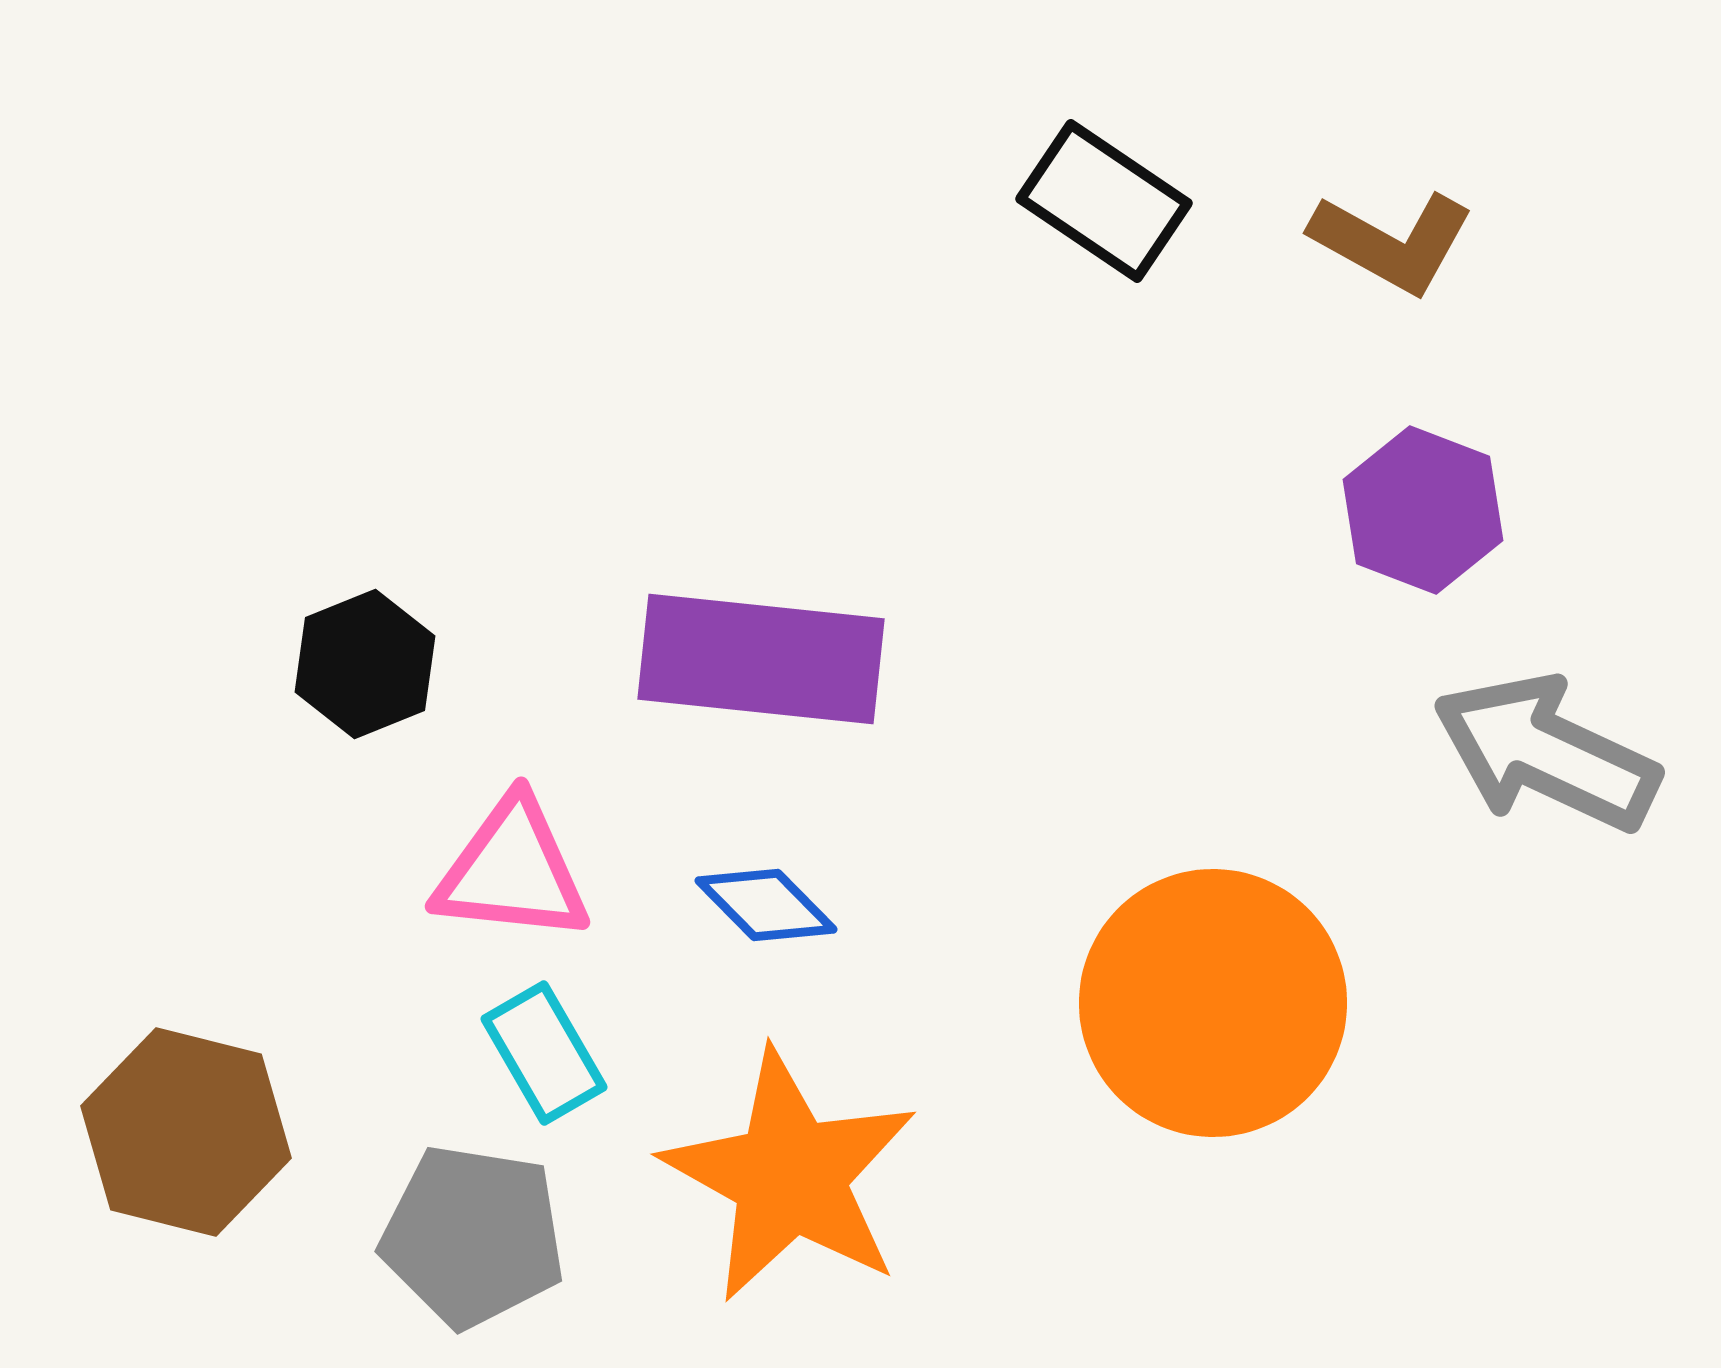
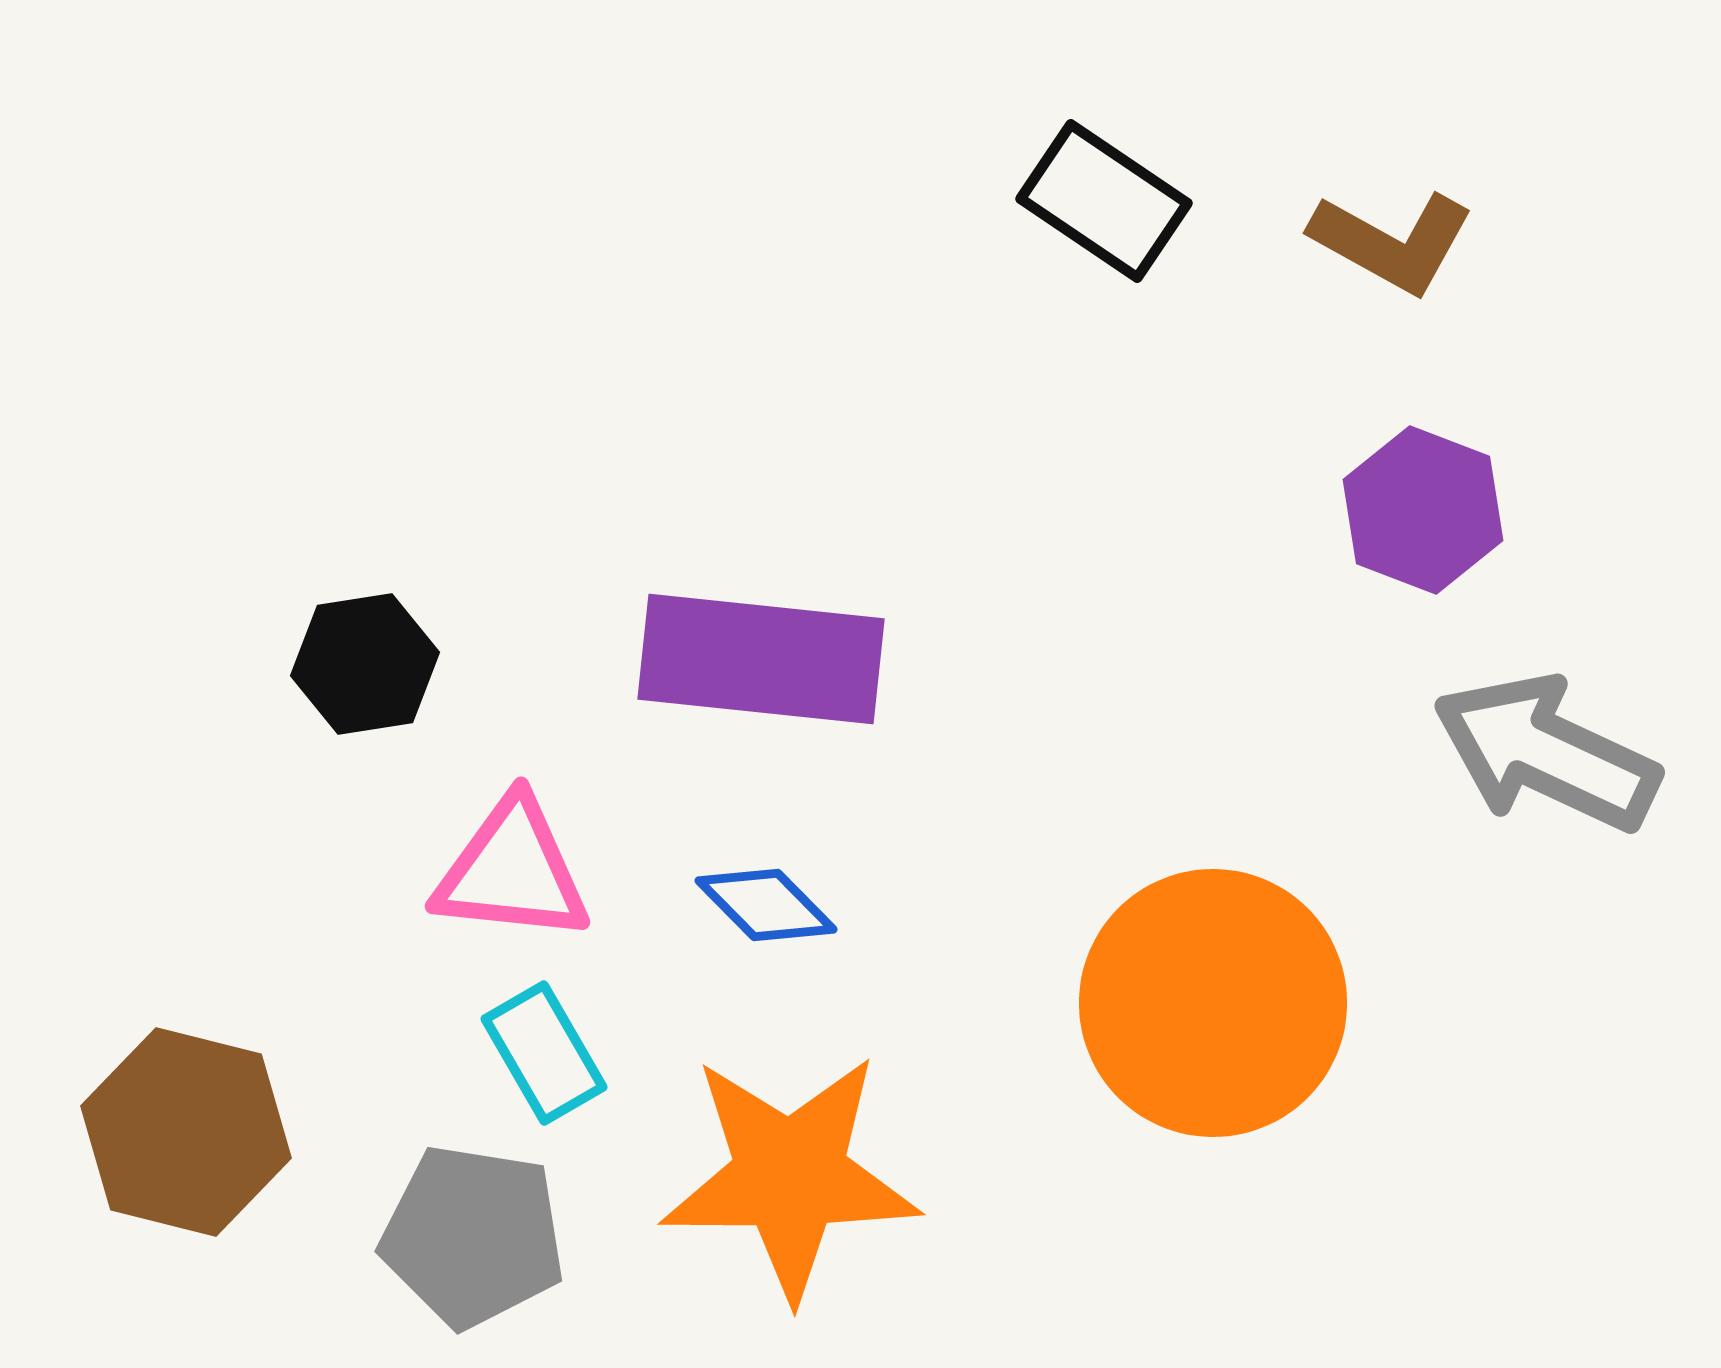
black hexagon: rotated 13 degrees clockwise
orange star: rotated 29 degrees counterclockwise
